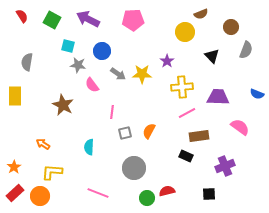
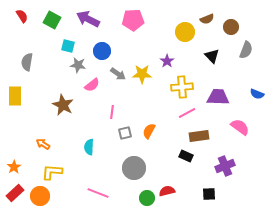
brown semicircle at (201, 14): moved 6 px right, 5 px down
pink semicircle at (92, 85): rotated 91 degrees counterclockwise
